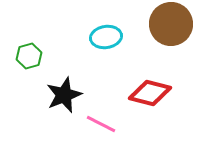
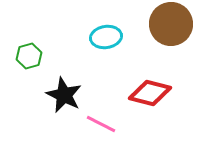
black star: rotated 24 degrees counterclockwise
